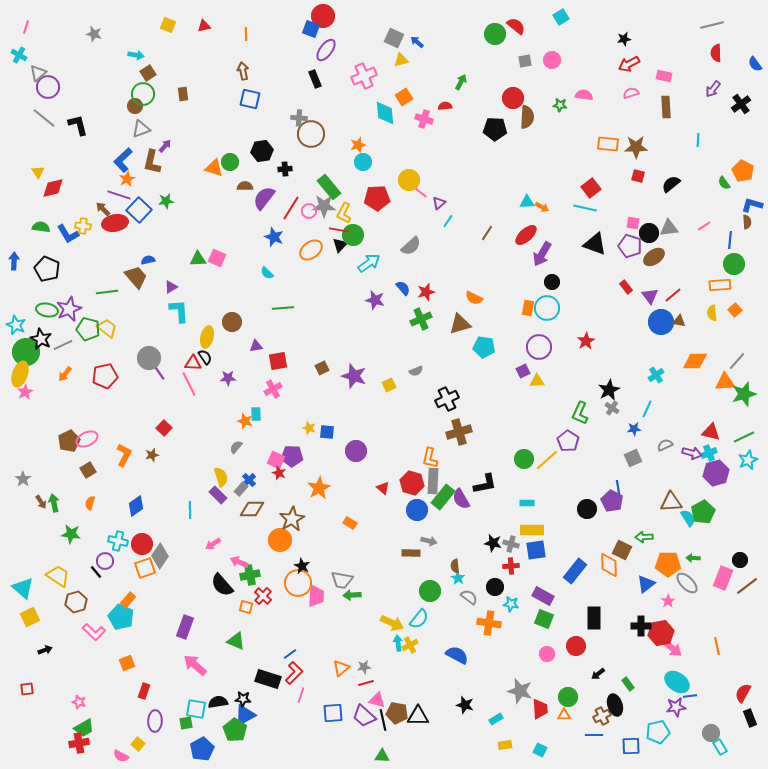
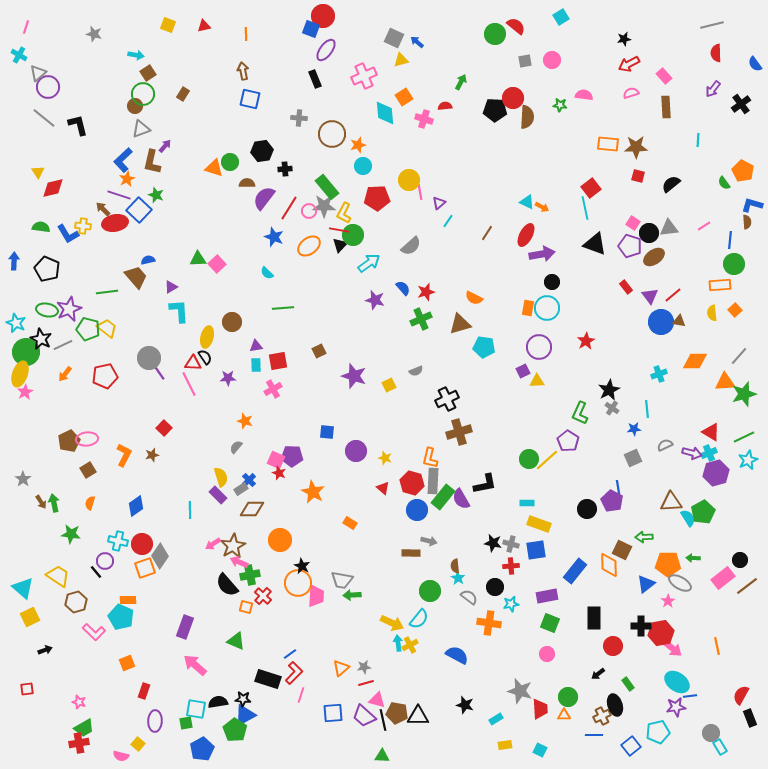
pink rectangle at (664, 76): rotated 35 degrees clockwise
brown rectangle at (183, 94): rotated 40 degrees clockwise
black pentagon at (495, 129): moved 19 px up
brown circle at (311, 134): moved 21 px right
cyan circle at (363, 162): moved 4 px down
brown semicircle at (245, 186): moved 2 px right, 3 px up
green rectangle at (329, 187): moved 2 px left
pink line at (420, 192): rotated 42 degrees clockwise
green star at (166, 201): moved 10 px left, 6 px up; rotated 28 degrees clockwise
cyan triangle at (527, 202): rotated 28 degrees clockwise
red line at (291, 208): moved 2 px left
cyan line at (585, 208): rotated 65 degrees clockwise
pink square at (633, 223): rotated 24 degrees clockwise
red ellipse at (526, 235): rotated 20 degrees counterclockwise
orange ellipse at (311, 250): moved 2 px left, 4 px up
purple arrow at (542, 254): rotated 130 degrees counterclockwise
pink square at (217, 258): moved 6 px down; rotated 24 degrees clockwise
cyan star at (16, 325): moved 2 px up
gray line at (737, 361): moved 2 px right, 5 px up
brown square at (322, 368): moved 3 px left, 17 px up
cyan cross at (656, 375): moved 3 px right, 1 px up; rotated 14 degrees clockwise
cyan line at (647, 409): rotated 30 degrees counterclockwise
cyan rectangle at (256, 414): moved 49 px up
yellow star at (309, 428): moved 76 px right, 30 px down
red triangle at (711, 432): rotated 18 degrees clockwise
pink ellipse at (87, 439): rotated 20 degrees clockwise
green circle at (524, 459): moved 5 px right
orange star at (319, 488): moved 6 px left, 4 px down; rotated 15 degrees counterclockwise
gray rectangle at (241, 489): rotated 16 degrees clockwise
brown star at (292, 519): moved 59 px left, 27 px down
yellow rectangle at (532, 530): moved 7 px right, 6 px up; rotated 20 degrees clockwise
pink rectangle at (723, 578): rotated 30 degrees clockwise
gray ellipse at (687, 583): moved 7 px left; rotated 15 degrees counterclockwise
black semicircle at (222, 585): moved 5 px right
purple rectangle at (543, 596): moved 4 px right; rotated 40 degrees counterclockwise
orange rectangle at (128, 600): rotated 49 degrees clockwise
cyan star at (511, 604): rotated 21 degrees counterclockwise
green square at (544, 619): moved 6 px right, 4 px down
red circle at (576, 646): moved 37 px right
red semicircle at (743, 693): moved 2 px left, 2 px down
blue square at (631, 746): rotated 36 degrees counterclockwise
pink semicircle at (121, 756): rotated 14 degrees counterclockwise
